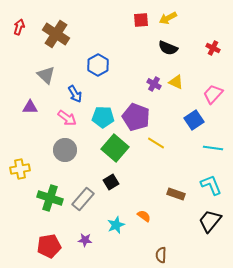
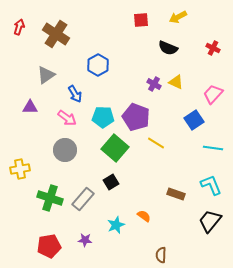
yellow arrow: moved 10 px right, 1 px up
gray triangle: rotated 42 degrees clockwise
